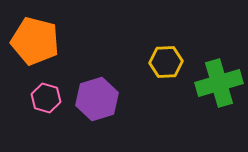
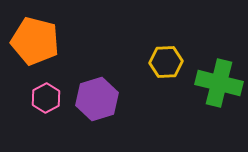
green cross: rotated 30 degrees clockwise
pink hexagon: rotated 16 degrees clockwise
